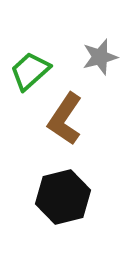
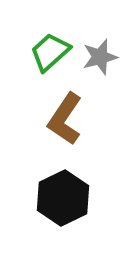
green trapezoid: moved 20 px right, 19 px up
black hexagon: moved 1 px down; rotated 12 degrees counterclockwise
